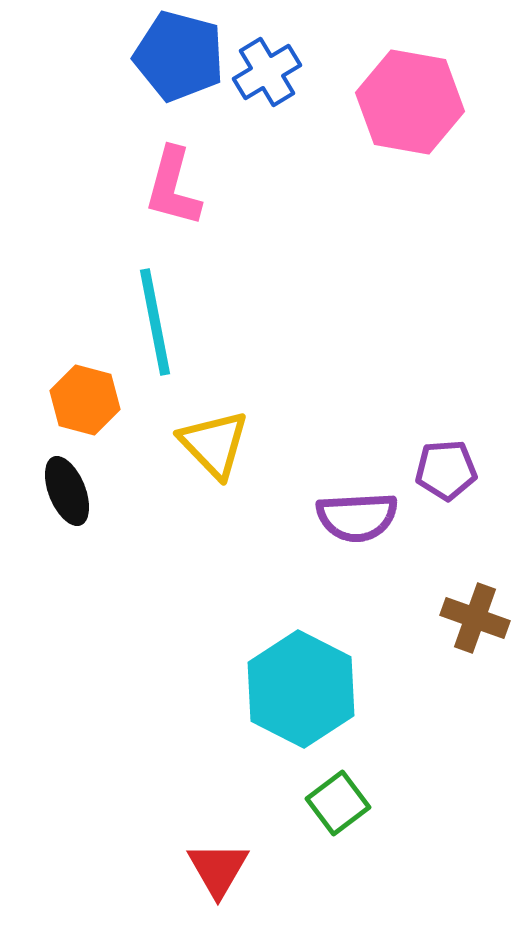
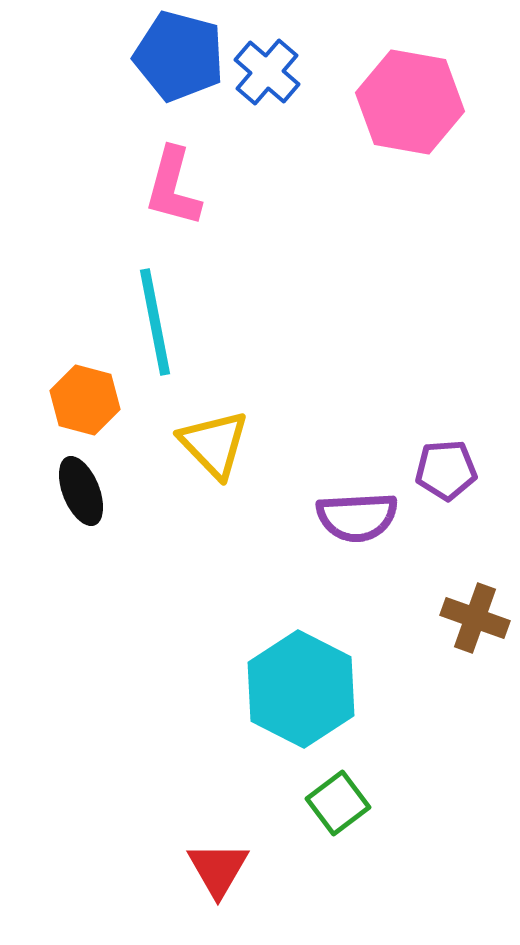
blue cross: rotated 18 degrees counterclockwise
black ellipse: moved 14 px right
